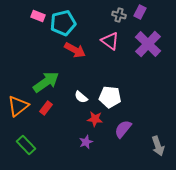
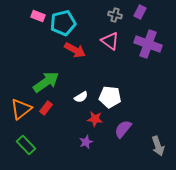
gray cross: moved 4 px left
purple cross: rotated 24 degrees counterclockwise
white semicircle: rotated 72 degrees counterclockwise
orange triangle: moved 3 px right, 3 px down
